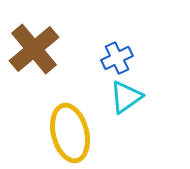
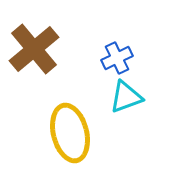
cyan triangle: rotated 15 degrees clockwise
